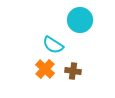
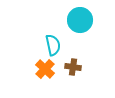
cyan semicircle: rotated 135 degrees counterclockwise
brown cross: moved 4 px up
